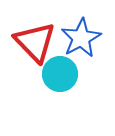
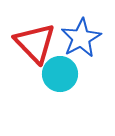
red triangle: moved 1 px down
